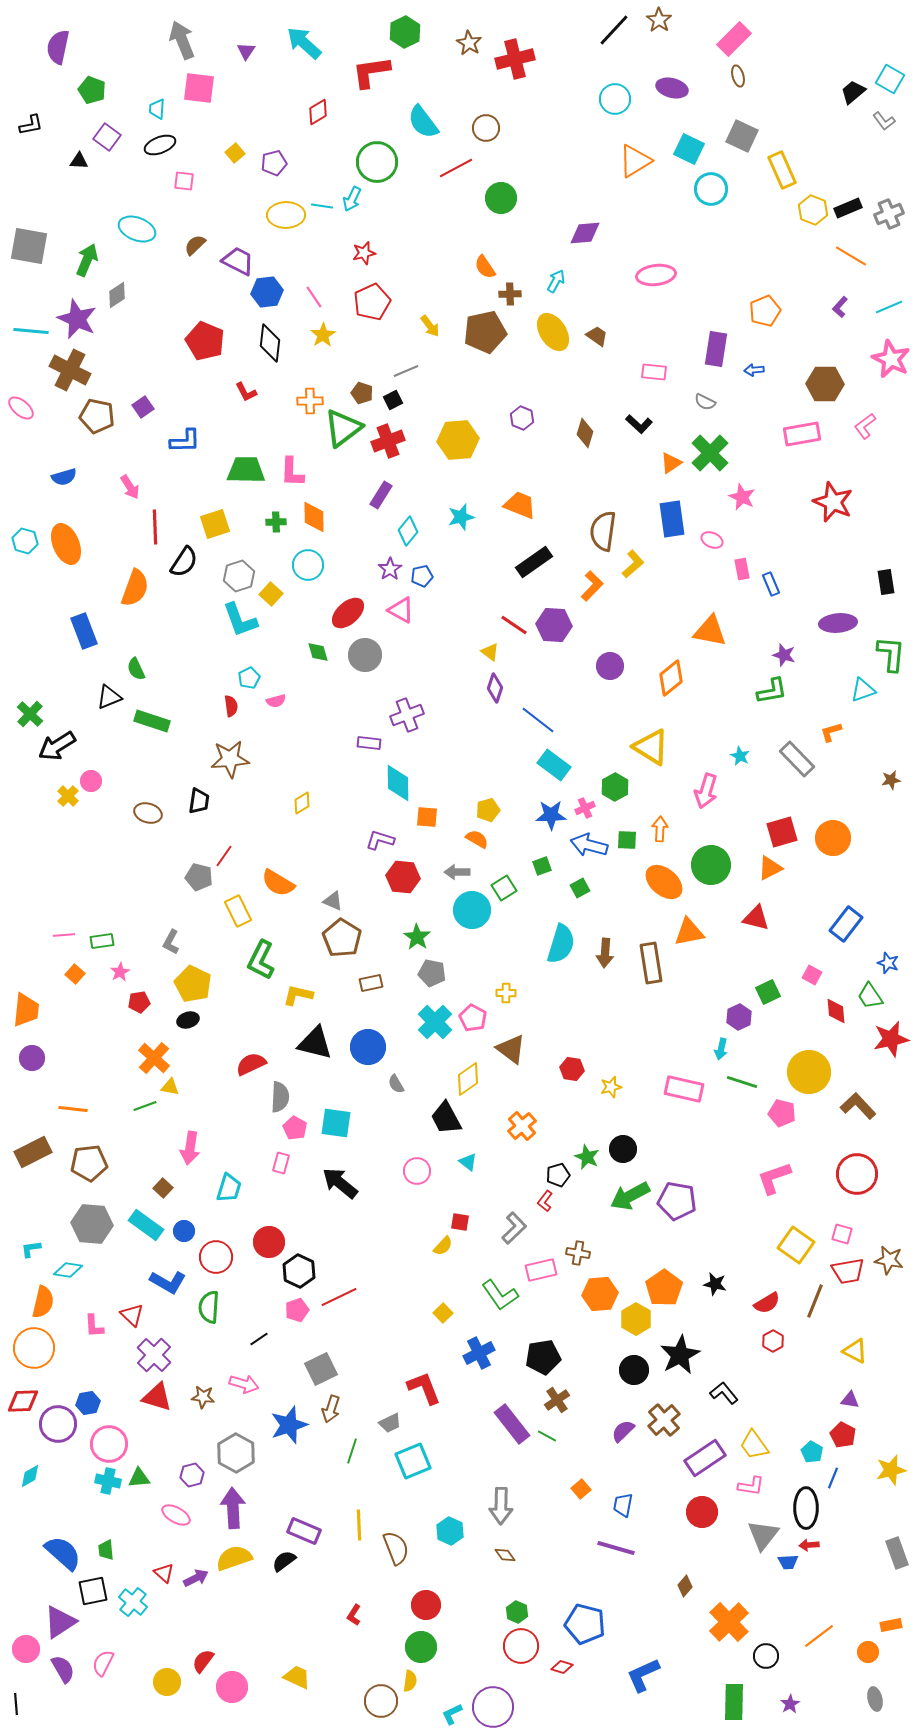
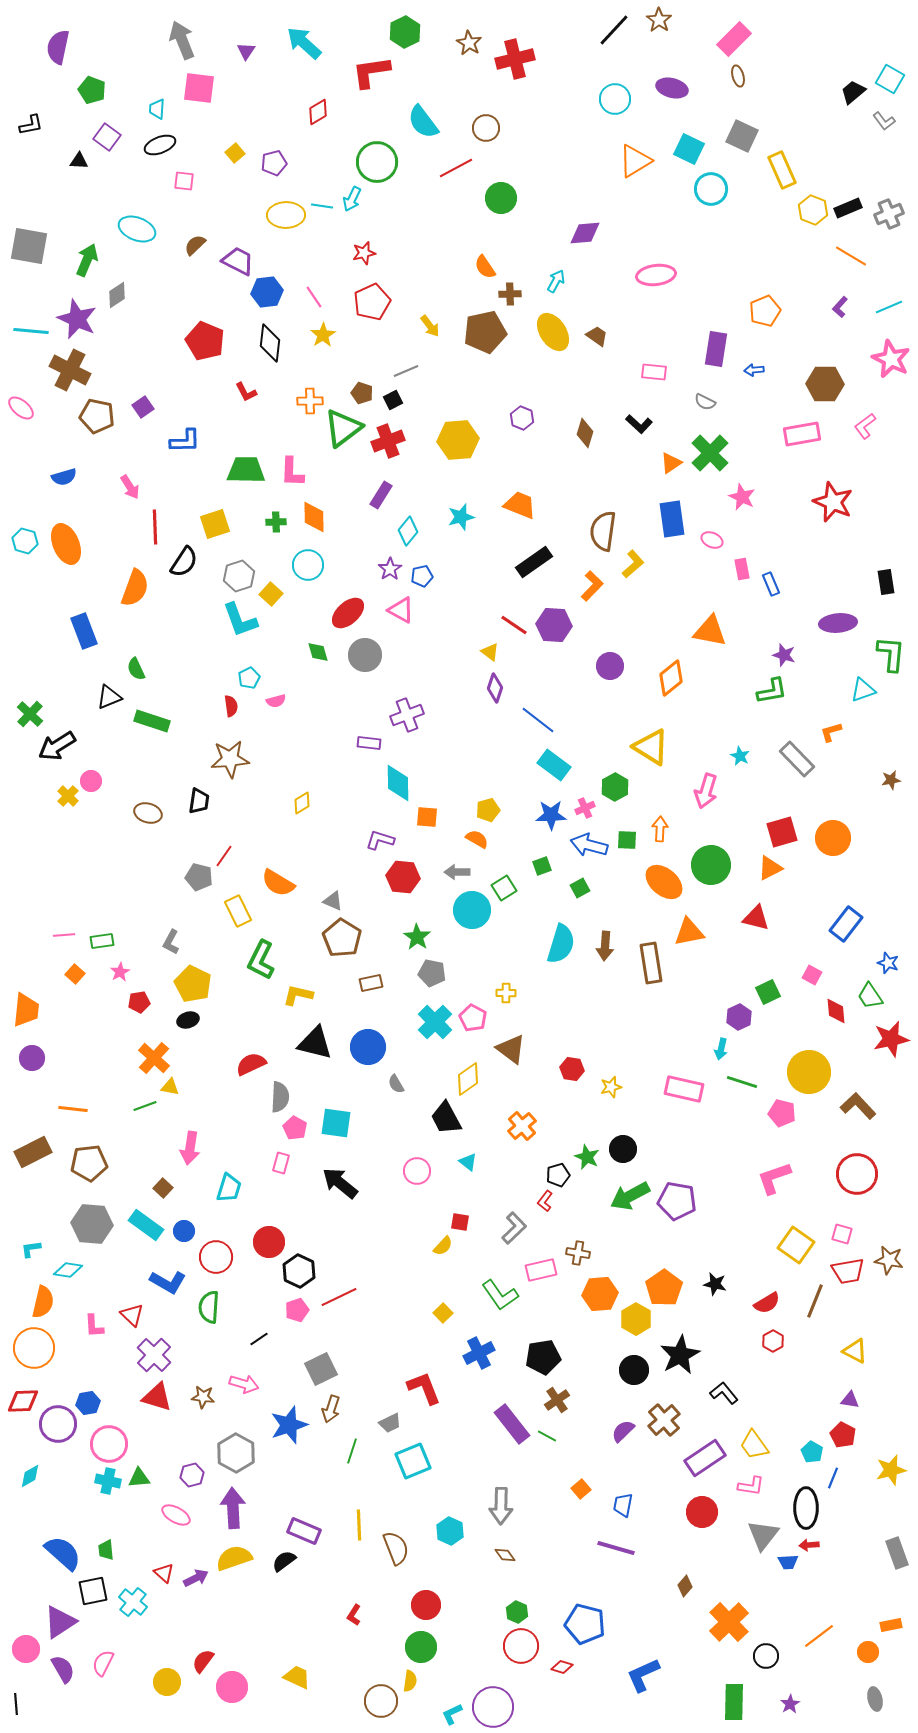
brown arrow at (605, 953): moved 7 px up
